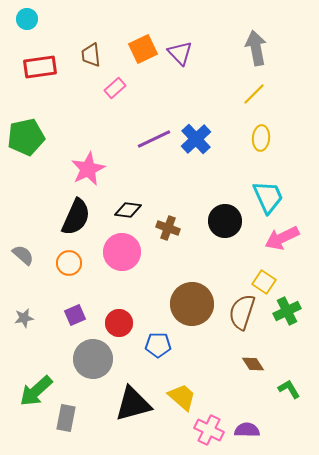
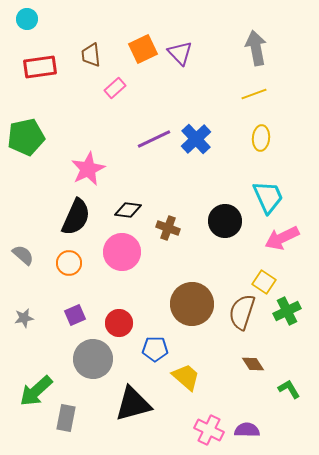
yellow line: rotated 25 degrees clockwise
blue pentagon: moved 3 px left, 4 px down
yellow trapezoid: moved 4 px right, 20 px up
